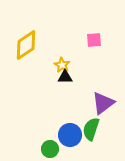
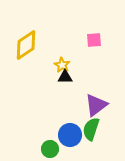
purple triangle: moved 7 px left, 2 px down
